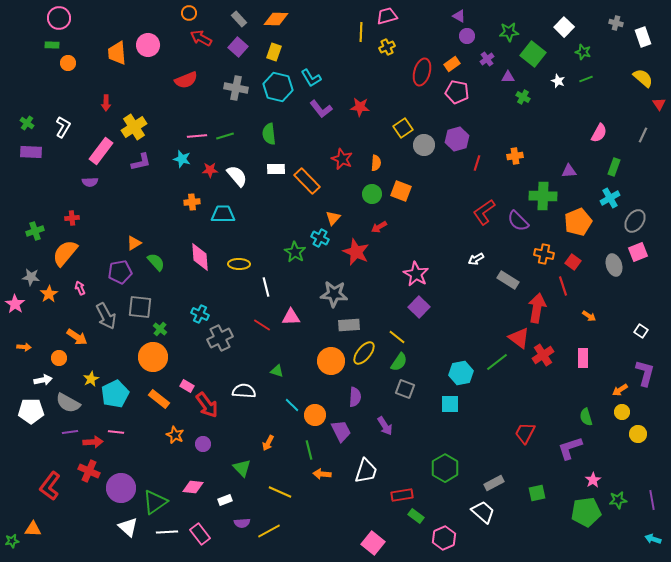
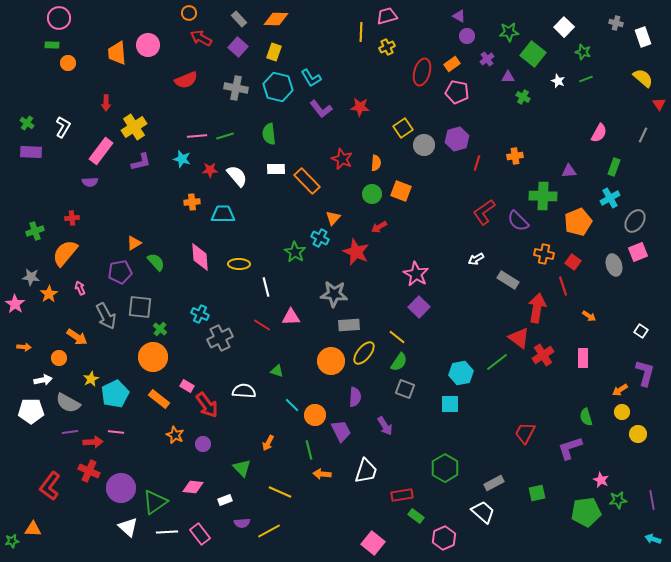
pink star at (593, 480): moved 8 px right; rotated 14 degrees counterclockwise
